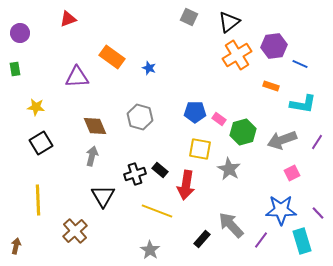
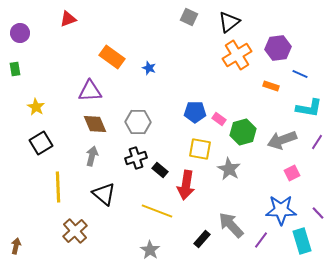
purple hexagon at (274, 46): moved 4 px right, 2 px down
blue line at (300, 64): moved 10 px down
purple triangle at (77, 77): moved 13 px right, 14 px down
cyan L-shape at (303, 104): moved 6 px right, 4 px down
yellow star at (36, 107): rotated 24 degrees clockwise
gray hexagon at (140, 117): moved 2 px left, 5 px down; rotated 15 degrees counterclockwise
brown diamond at (95, 126): moved 2 px up
black cross at (135, 174): moved 1 px right, 16 px up
black triangle at (103, 196): moved 1 px right, 2 px up; rotated 20 degrees counterclockwise
yellow line at (38, 200): moved 20 px right, 13 px up
